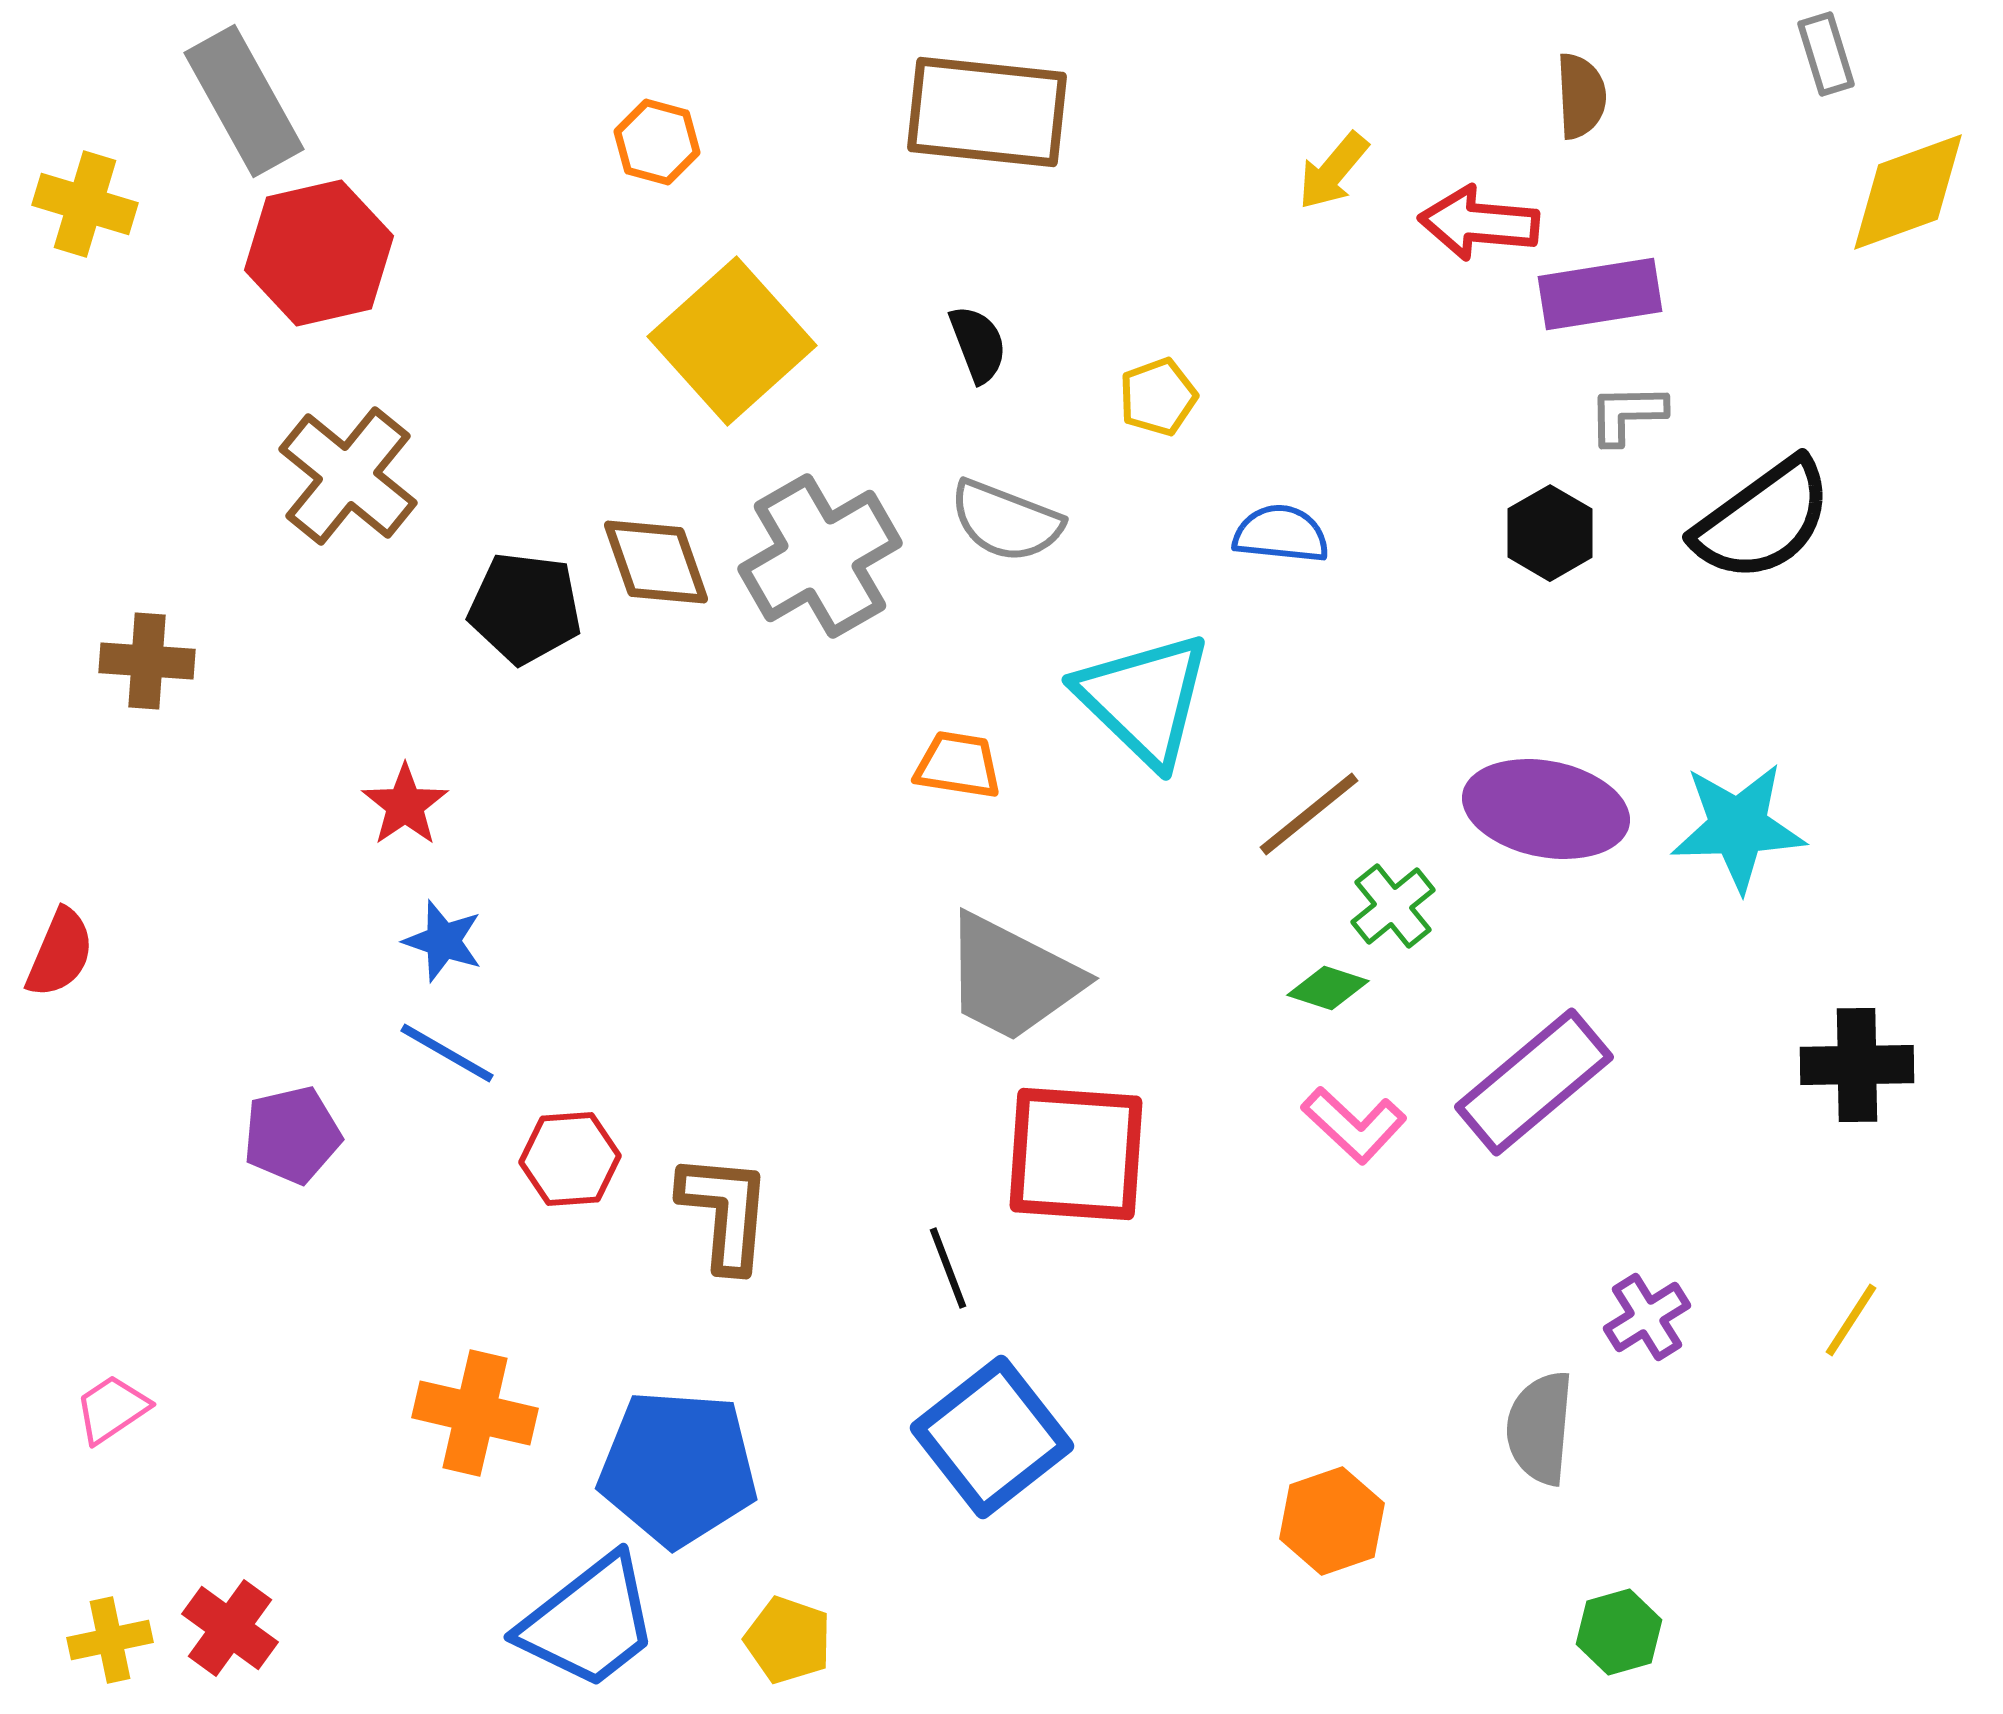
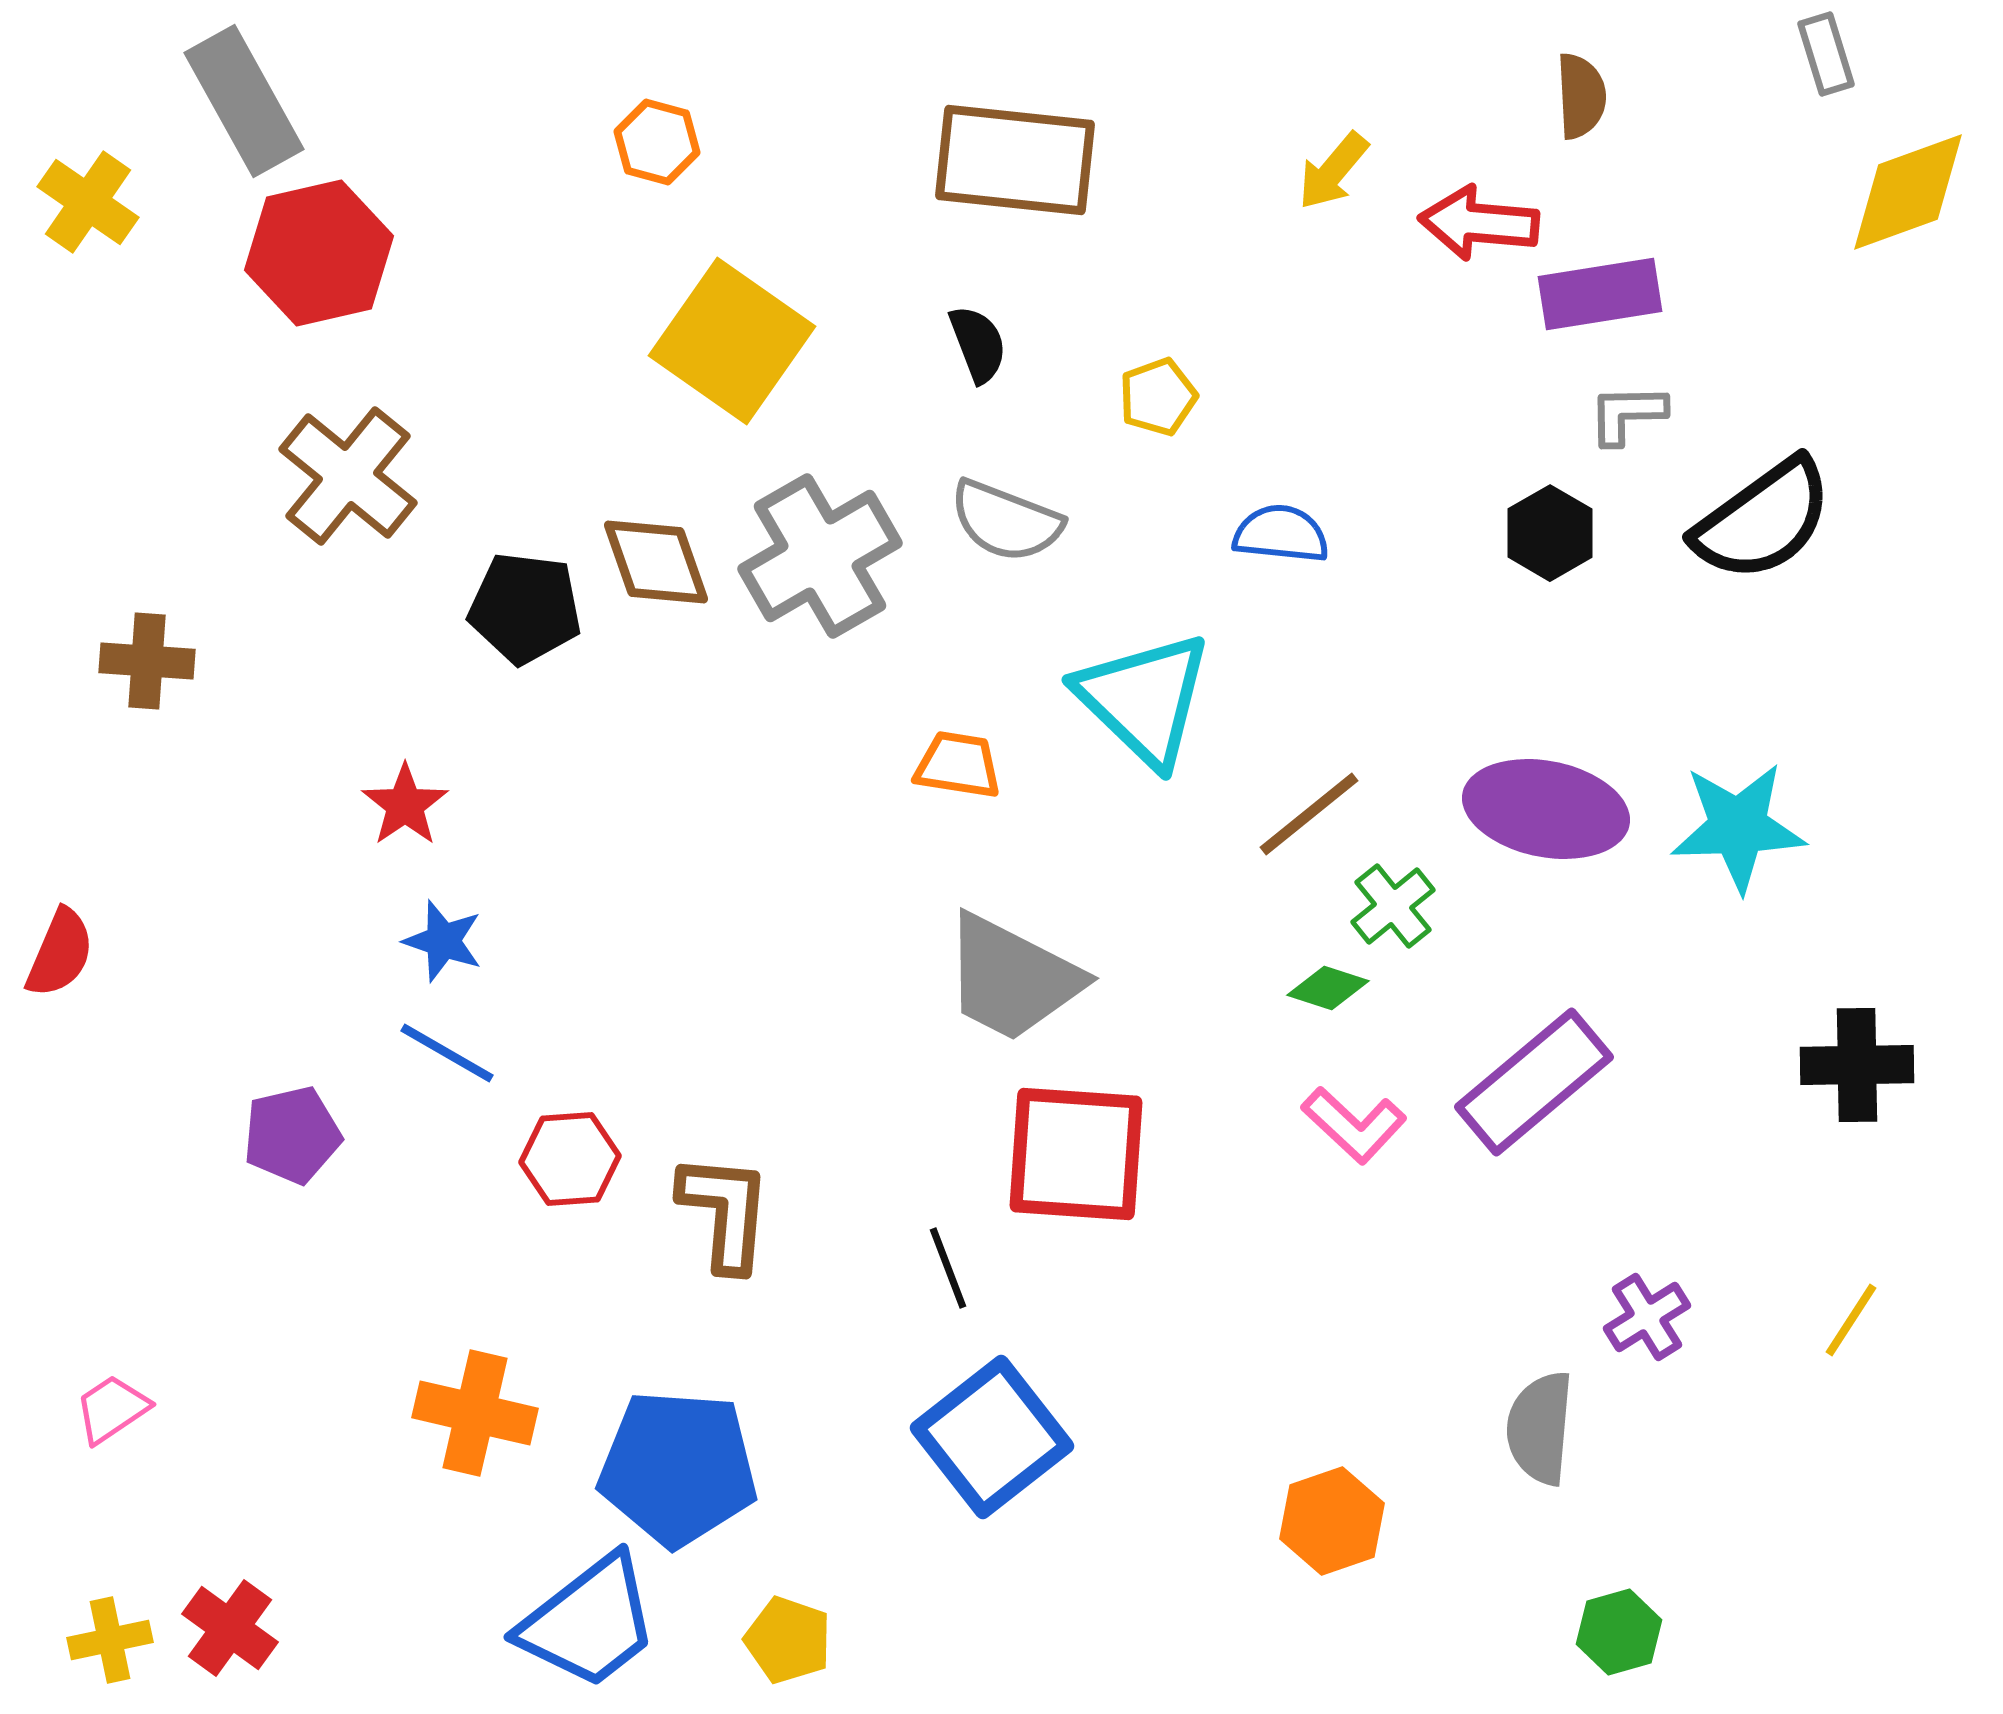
brown rectangle at (987, 112): moved 28 px right, 48 px down
yellow cross at (85, 204): moved 3 px right, 2 px up; rotated 18 degrees clockwise
yellow square at (732, 341): rotated 13 degrees counterclockwise
